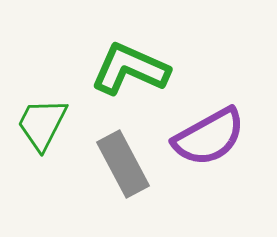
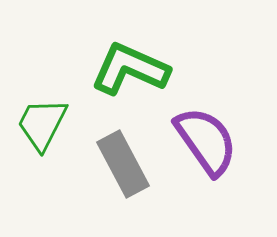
purple semicircle: moved 3 px left, 4 px down; rotated 96 degrees counterclockwise
